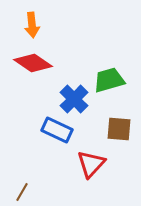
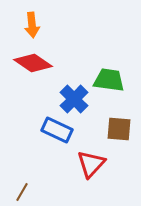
green trapezoid: rotated 24 degrees clockwise
